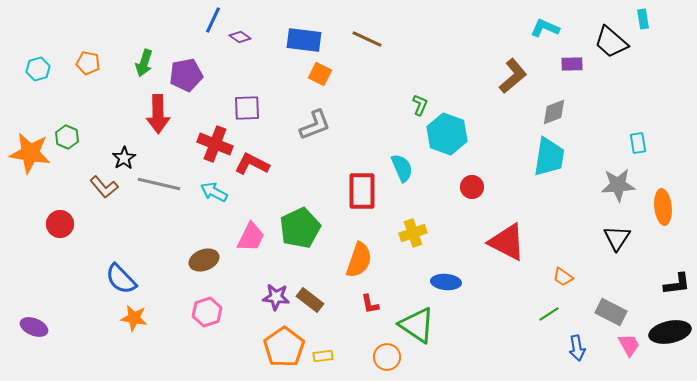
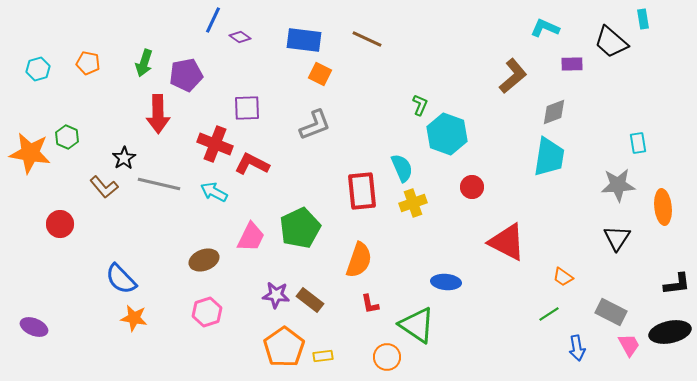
red rectangle at (362, 191): rotated 6 degrees counterclockwise
yellow cross at (413, 233): moved 30 px up
purple star at (276, 297): moved 2 px up
